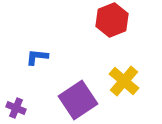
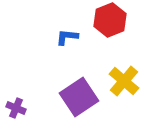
red hexagon: moved 2 px left
blue L-shape: moved 30 px right, 20 px up
purple square: moved 1 px right, 3 px up
